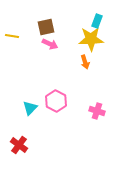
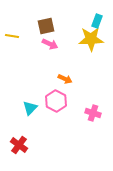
brown square: moved 1 px up
orange arrow: moved 20 px left, 17 px down; rotated 48 degrees counterclockwise
pink cross: moved 4 px left, 2 px down
